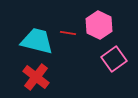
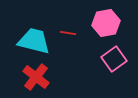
pink hexagon: moved 7 px right, 2 px up; rotated 24 degrees clockwise
cyan trapezoid: moved 3 px left
